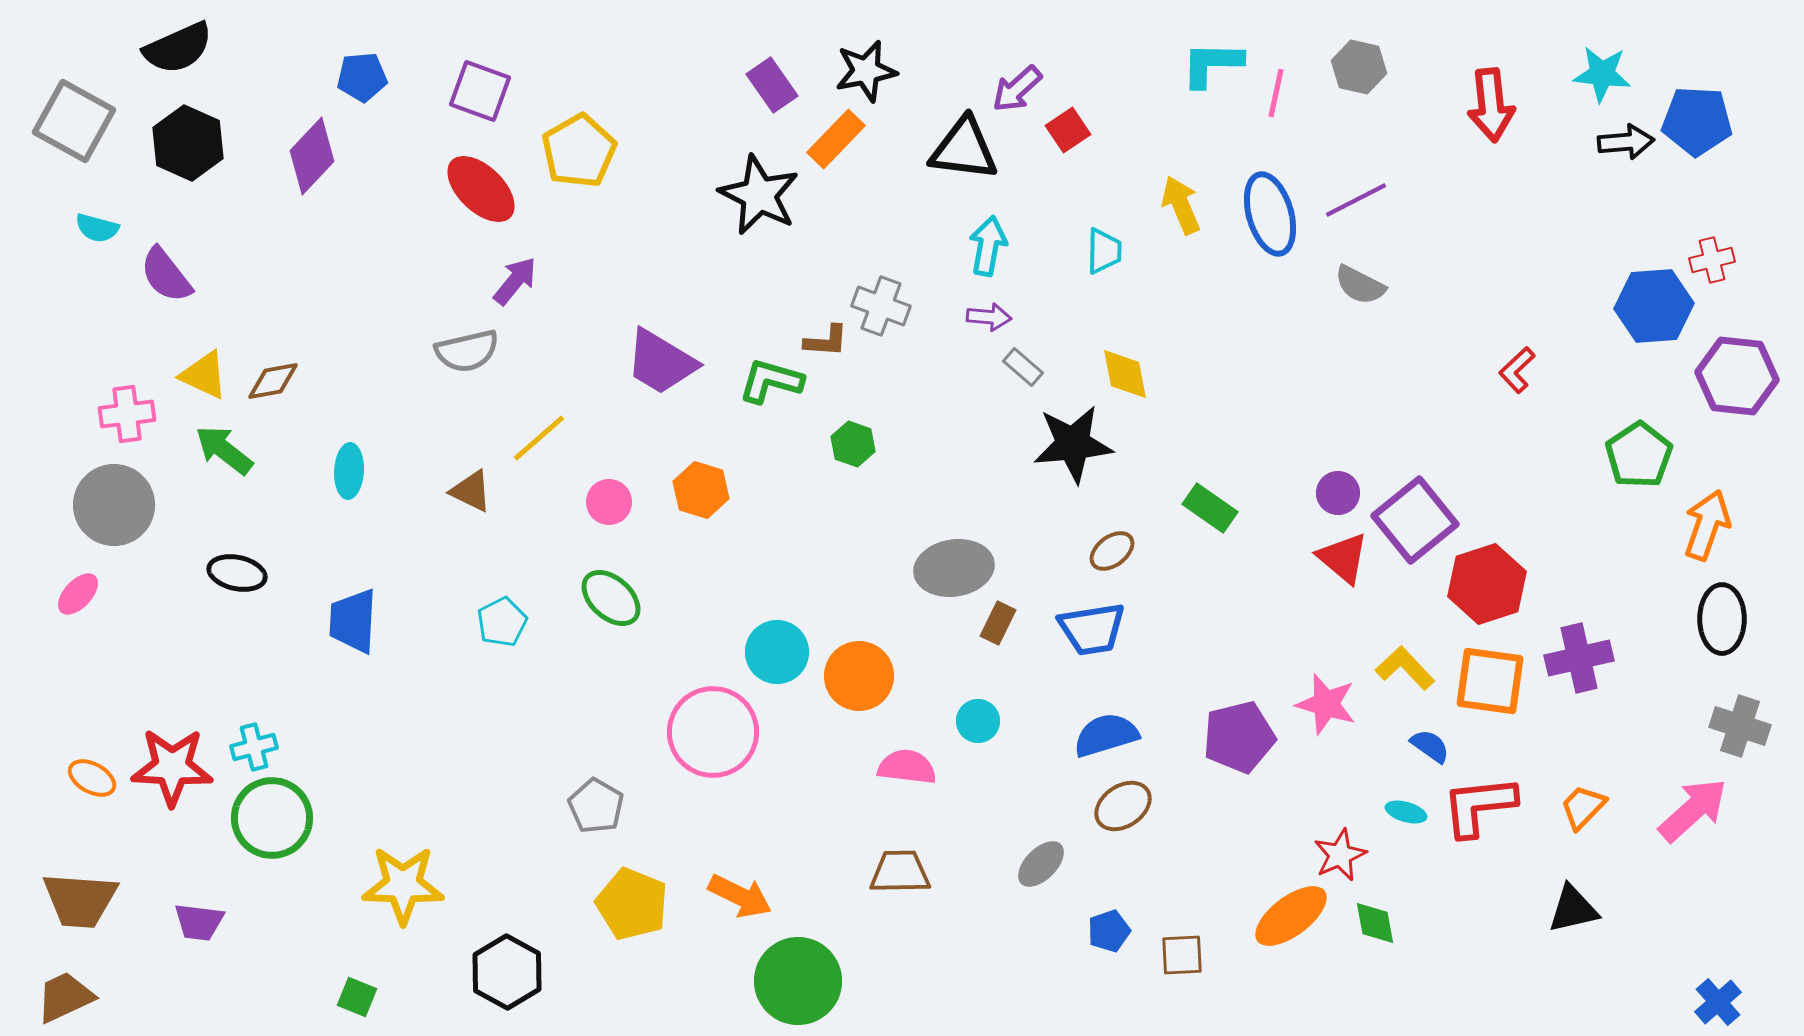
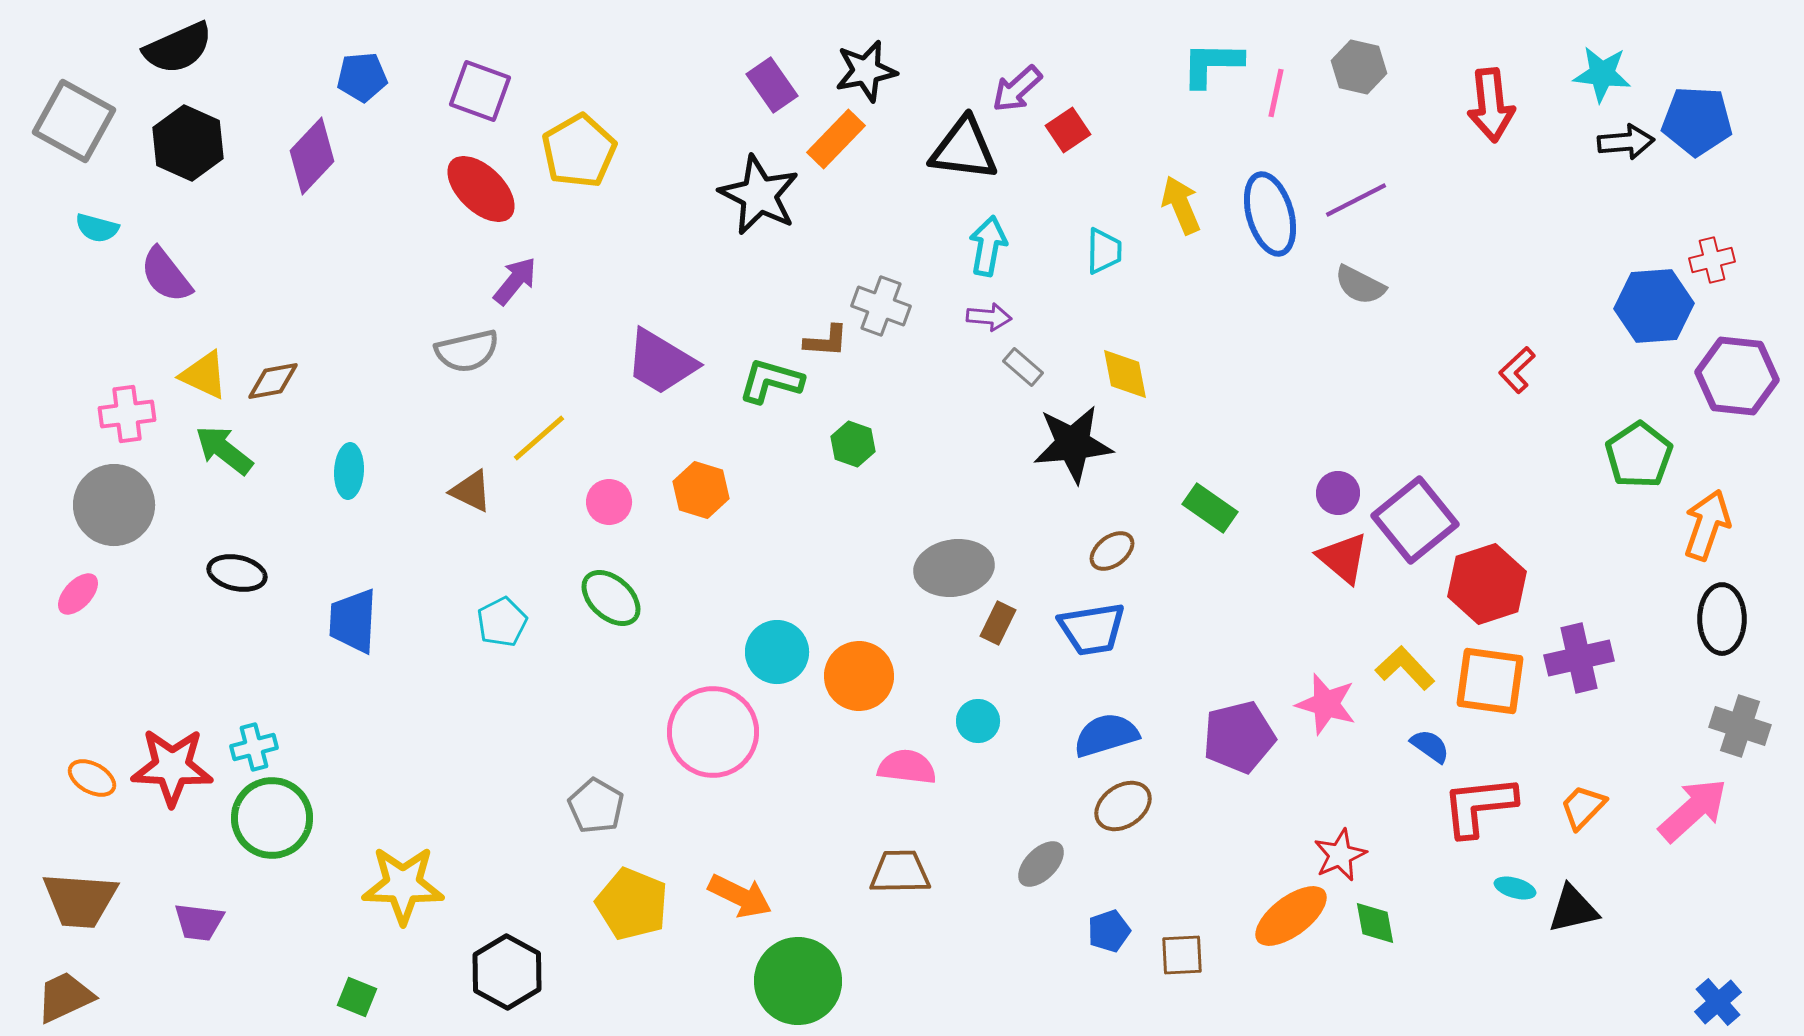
cyan ellipse at (1406, 812): moved 109 px right, 76 px down
